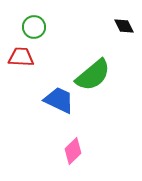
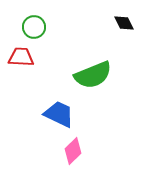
black diamond: moved 3 px up
green semicircle: rotated 18 degrees clockwise
blue trapezoid: moved 14 px down
